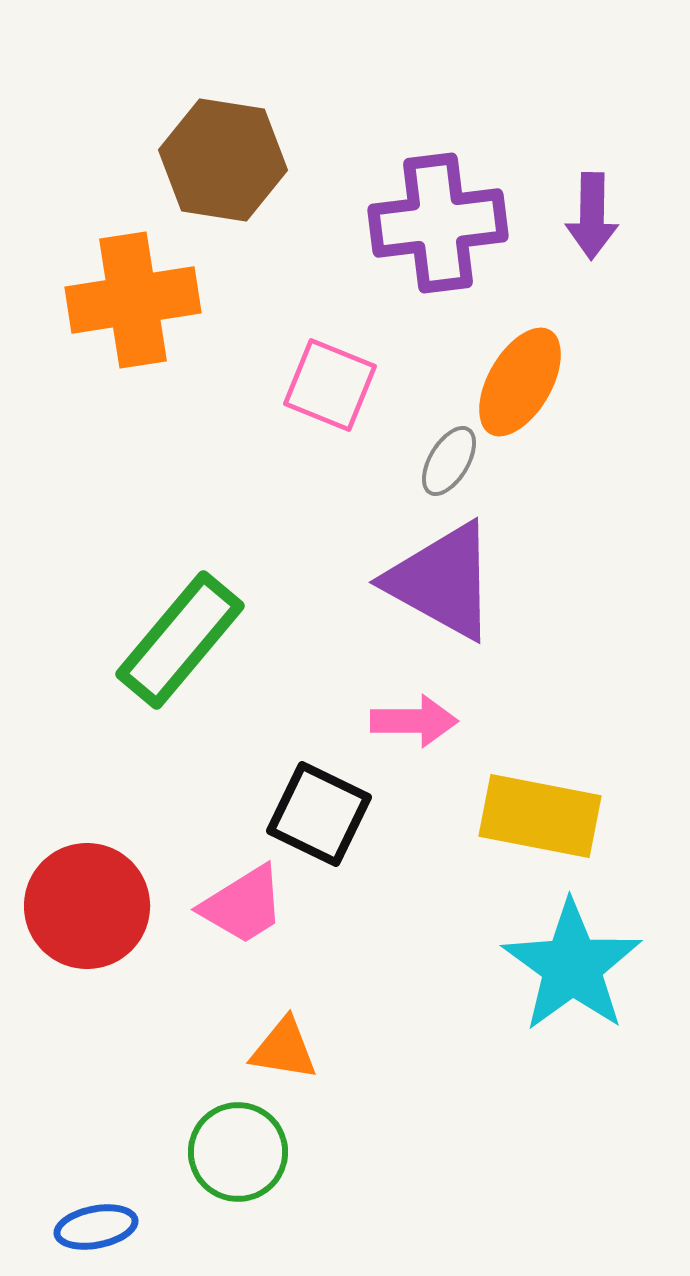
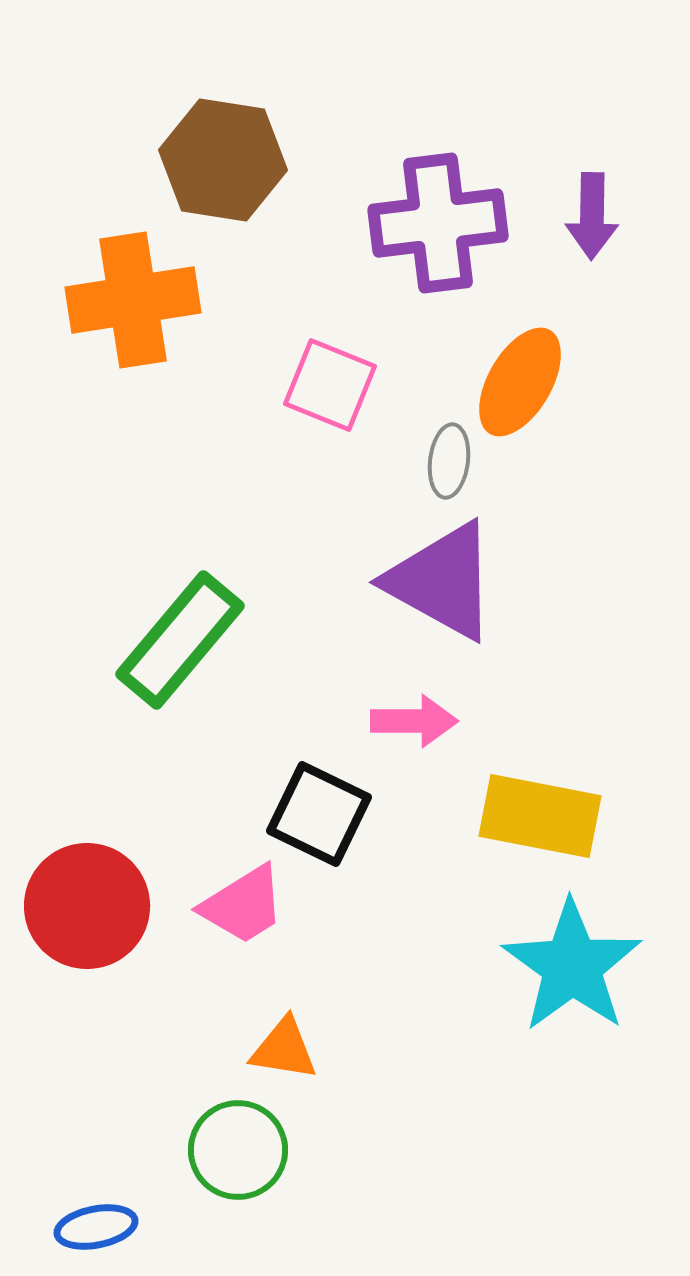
gray ellipse: rotated 24 degrees counterclockwise
green circle: moved 2 px up
